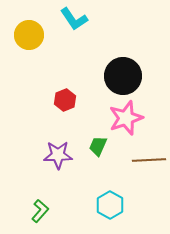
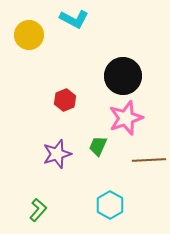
cyan L-shape: rotated 28 degrees counterclockwise
purple star: moved 1 px left, 1 px up; rotated 16 degrees counterclockwise
green L-shape: moved 2 px left, 1 px up
